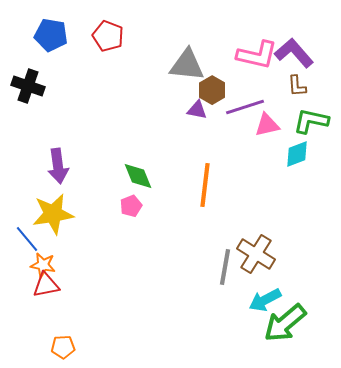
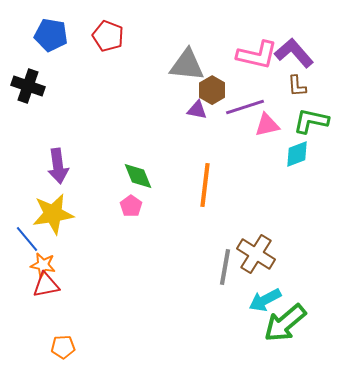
pink pentagon: rotated 15 degrees counterclockwise
